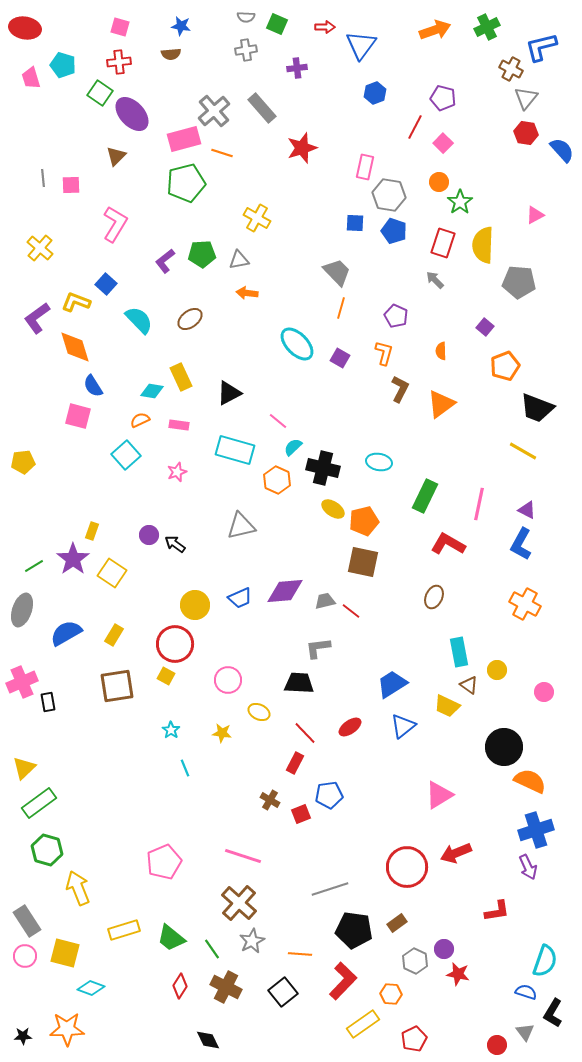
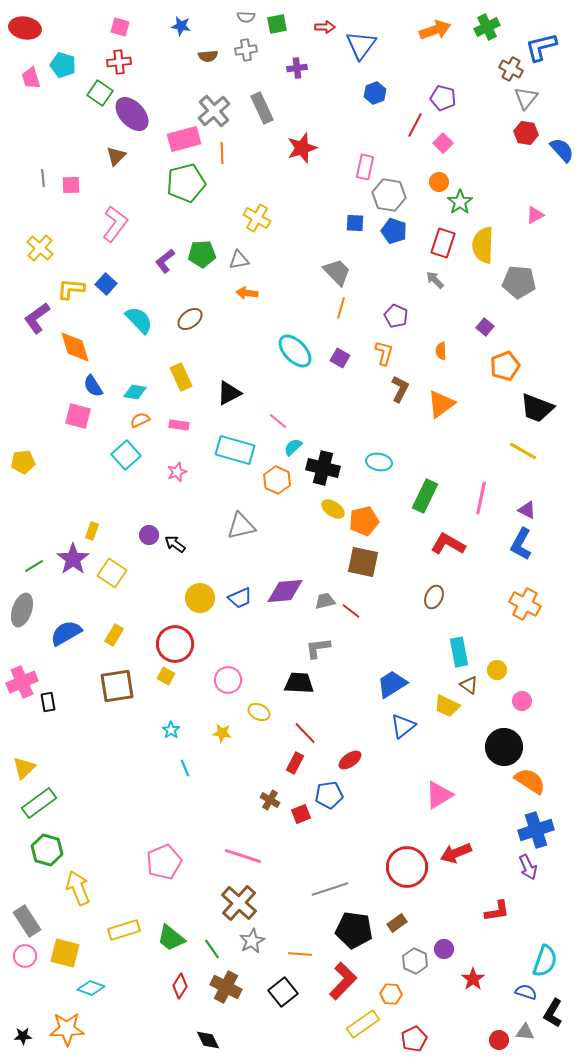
green square at (277, 24): rotated 35 degrees counterclockwise
brown semicircle at (171, 54): moved 37 px right, 2 px down
gray rectangle at (262, 108): rotated 16 degrees clockwise
red line at (415, 127): moved 2 px up
orange line at (222, 153): rotated 70 degrees clockwise
pink L-shape at (115, 224): rotated 6 degrees clockwise
yellow L-shape at (76, 302): moved 5 px left, 13 px up; rotated 16 degrees counterclockwise
cyan ellipse at (297, 344): moved 2 px left, 7 px down
cyan diamond at (152, 391): moved 17 px left, 1 px down
pink line at (479, 504): moved 2 px right, 6 px up
yellow circle at (195, 605): moved 5 px right, 7 px up
pink circle at (544, 692): moved 22 px left, 9 px down
red ellipse at (350, 727): moved 33 px down
orange semicircle at (530, 781): rotated 8 degrees clockwise
red star at (458, 974): moved 15 px right, 5 px down; rotated 25 degrees clockwise
gray triangle at (525, 1032): rotated 48 degrees counterclockwise
red circle at (497, 1045): moved 2 px right, 5 px up
